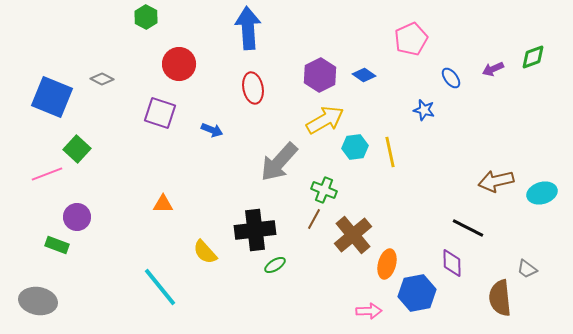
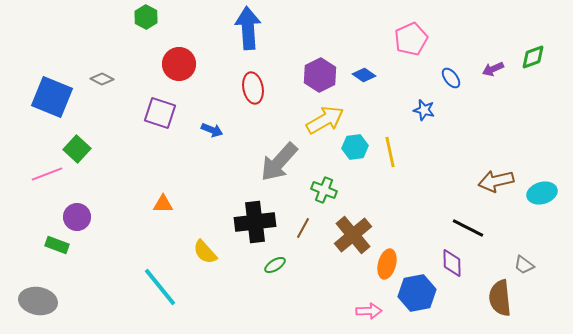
brown line at (314, 219): moved 11 px left, 9 px down
black cross at (255, 230): moved 8 px up
gray trapezoid at (527, 269): moved 3 px left, 4 px up
